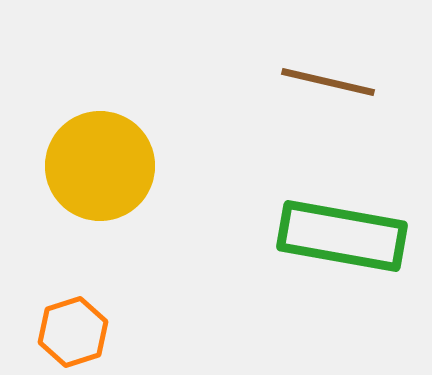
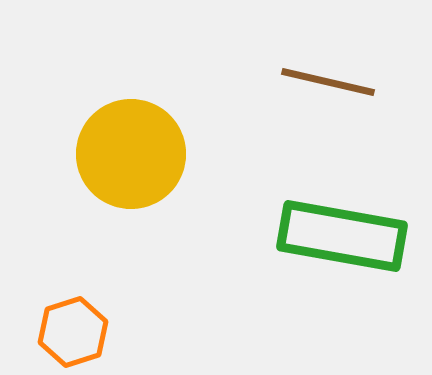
yellow circle: moved 31 px right, 12 px up
